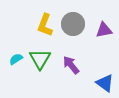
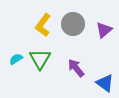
yellow L-shape: moved 2 px left; rotated 15 degrees clockwise
purple triangle: rotated 30 degrees counterclockwise
purple arrow: moved 5 px right, 3 px down
